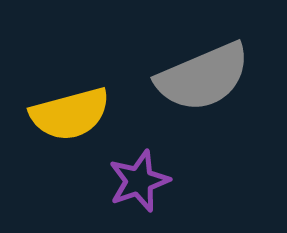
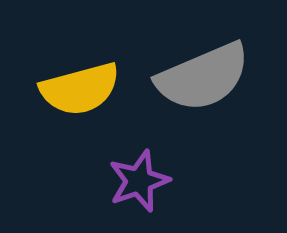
yellow semicircle: moved 10 px right, 25 px up
